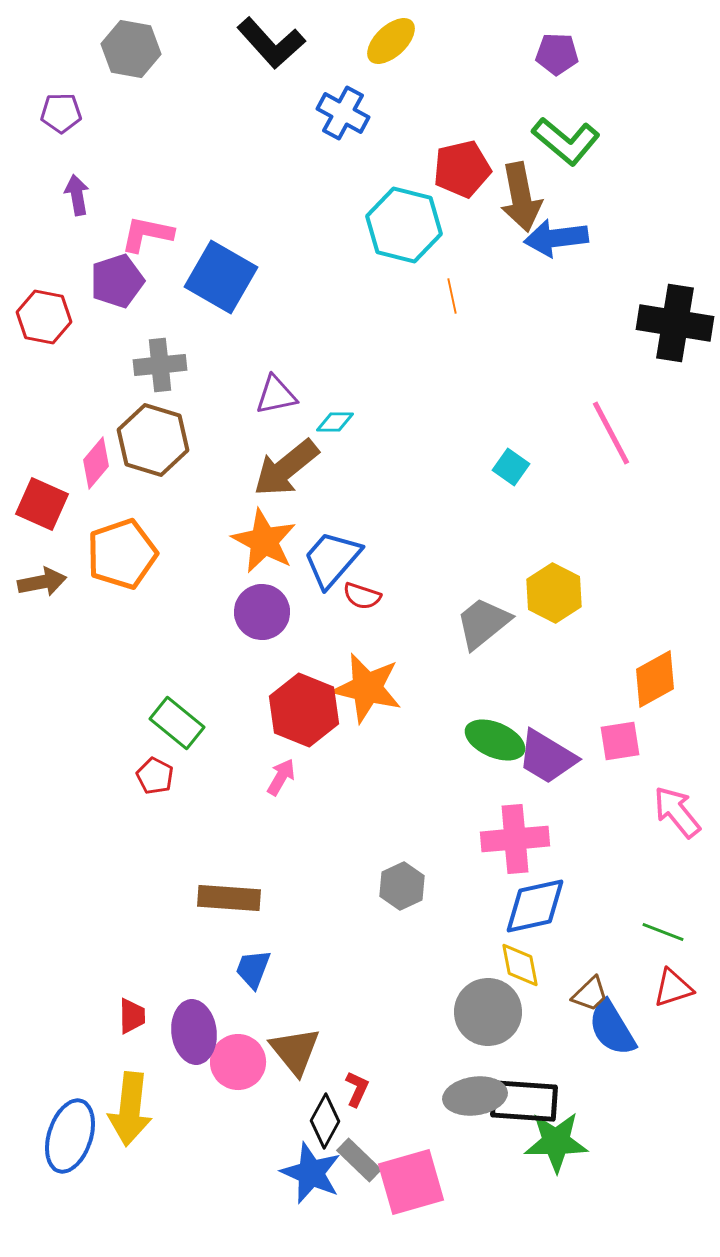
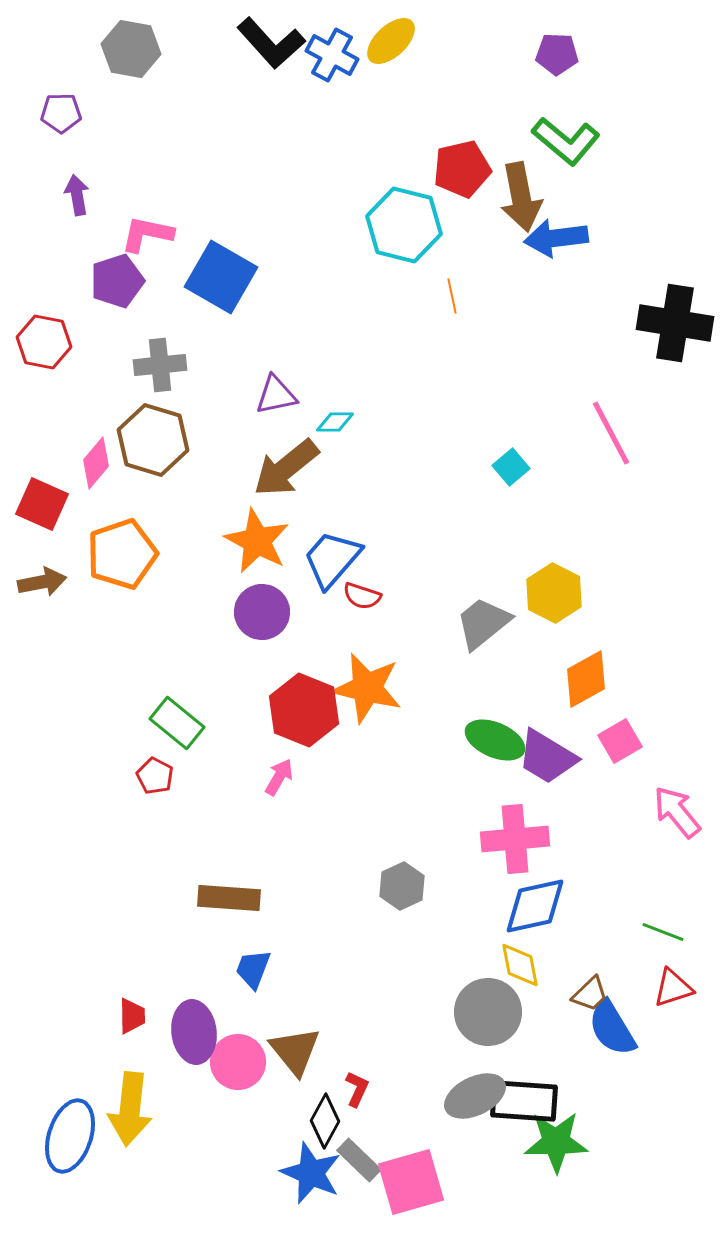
blue cross at (343, 113): moved 11 px left, 58 px up
red hexagon at (44, 317): moved 25 px down
cyan square at (511, 467): rotated 15 degrees clockwise
orange star at (264, 541): moved 7 px left
orange diamond at (655, 679): moved 69 px left
pink square at (620, 741): rotated 21 degrees counterclockwise
pink arrow at (281, 777): moved 2 px left
gray ellipse at (475, 1096): rotated 18 degrees counterclockwise
